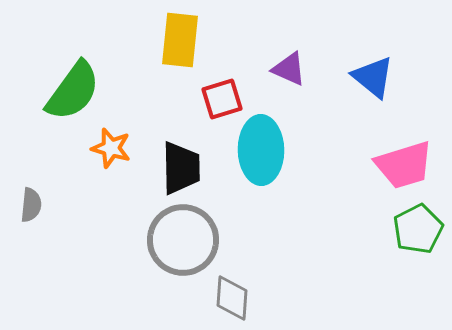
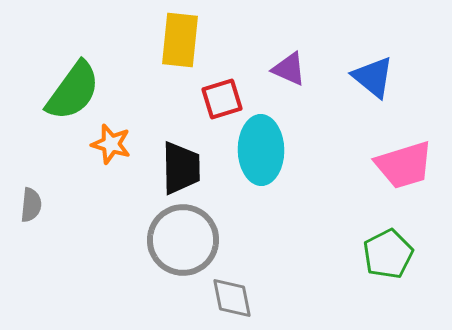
orange star: moved 4 px up
green pentagon: moved 30 px left, 25 px down
gray diamond: rotated 15 degrees counterclockwise
